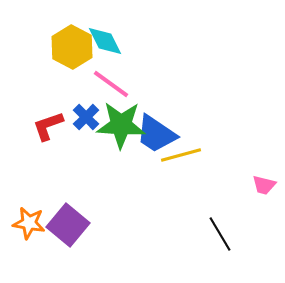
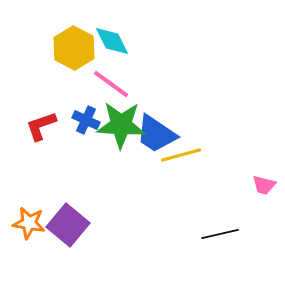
cyan diamond: moved 7 px right
yellow hexagon: moved 2 px right, 1 px down
blue cross: moved 3 px down; rotated 20 degrees counterclockwise
red L-shape: moved 7 px left
black line: rotated 72 degrees counterclockwise
